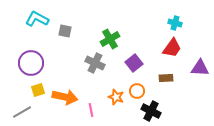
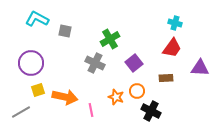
gray line: moved 1 px left
